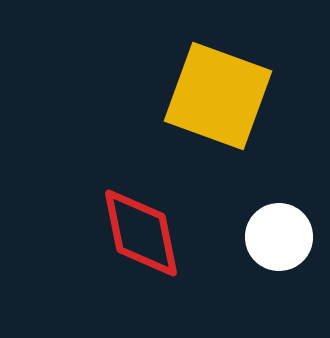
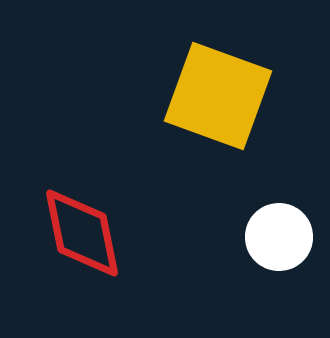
red diamond: moved 59 px left
